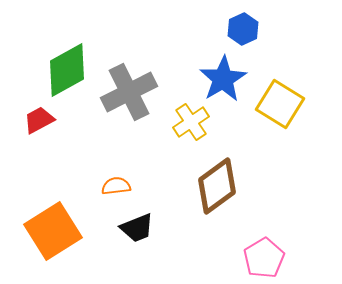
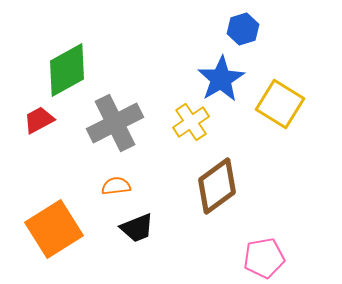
blue hexagon: rotated 8 degrees clockwise
blue star: moved 2 px left
gray cross: moved 14 px left, 31 px down
orange square: moved 1 px right, 2 px up
pink pentagon: rotated 21 degrees clockwise
